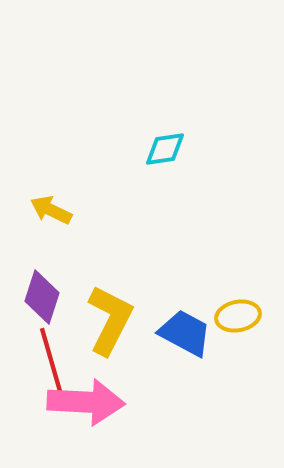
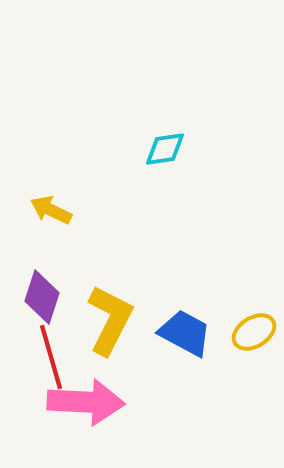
yellow ellipse: moved 16 px right, 16 px down; rotated 21 degrees counterclockwise
red line: moved 3 px up
